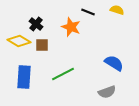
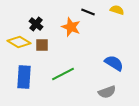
yellow diamond: moved 1 px down
